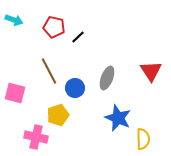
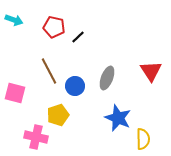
blue circle: moved 2 px up
